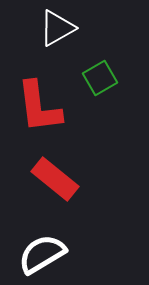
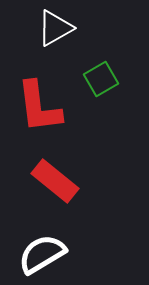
white triangle: moved 2 px left
green square: moved 1 px right, 1 px down
red rectangle: moved 2 px down
